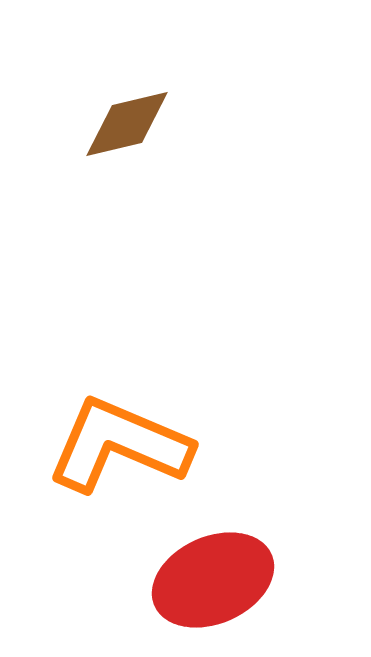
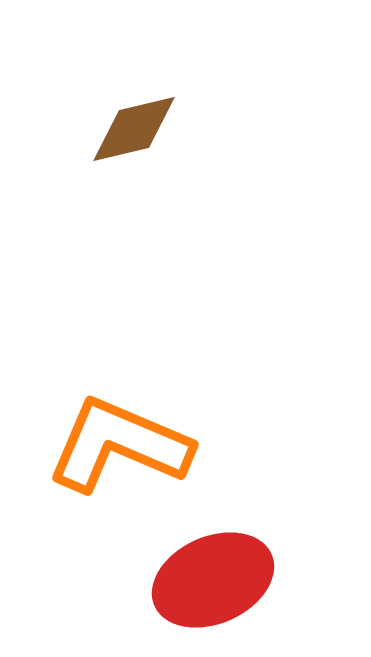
brown diamond: moved 7 px right, 5 px down
